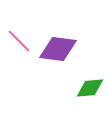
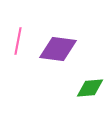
pink line: moved 1 px left; rotated 56 degrees clockwise
